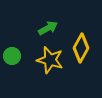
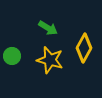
green arrow: rotated 60 degrees clockwise
yellow diamond: moved 3 px right
